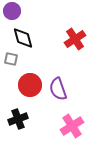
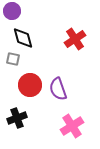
gray square: moved 2 px right
black cross: moved 1 px left, 1 px up
